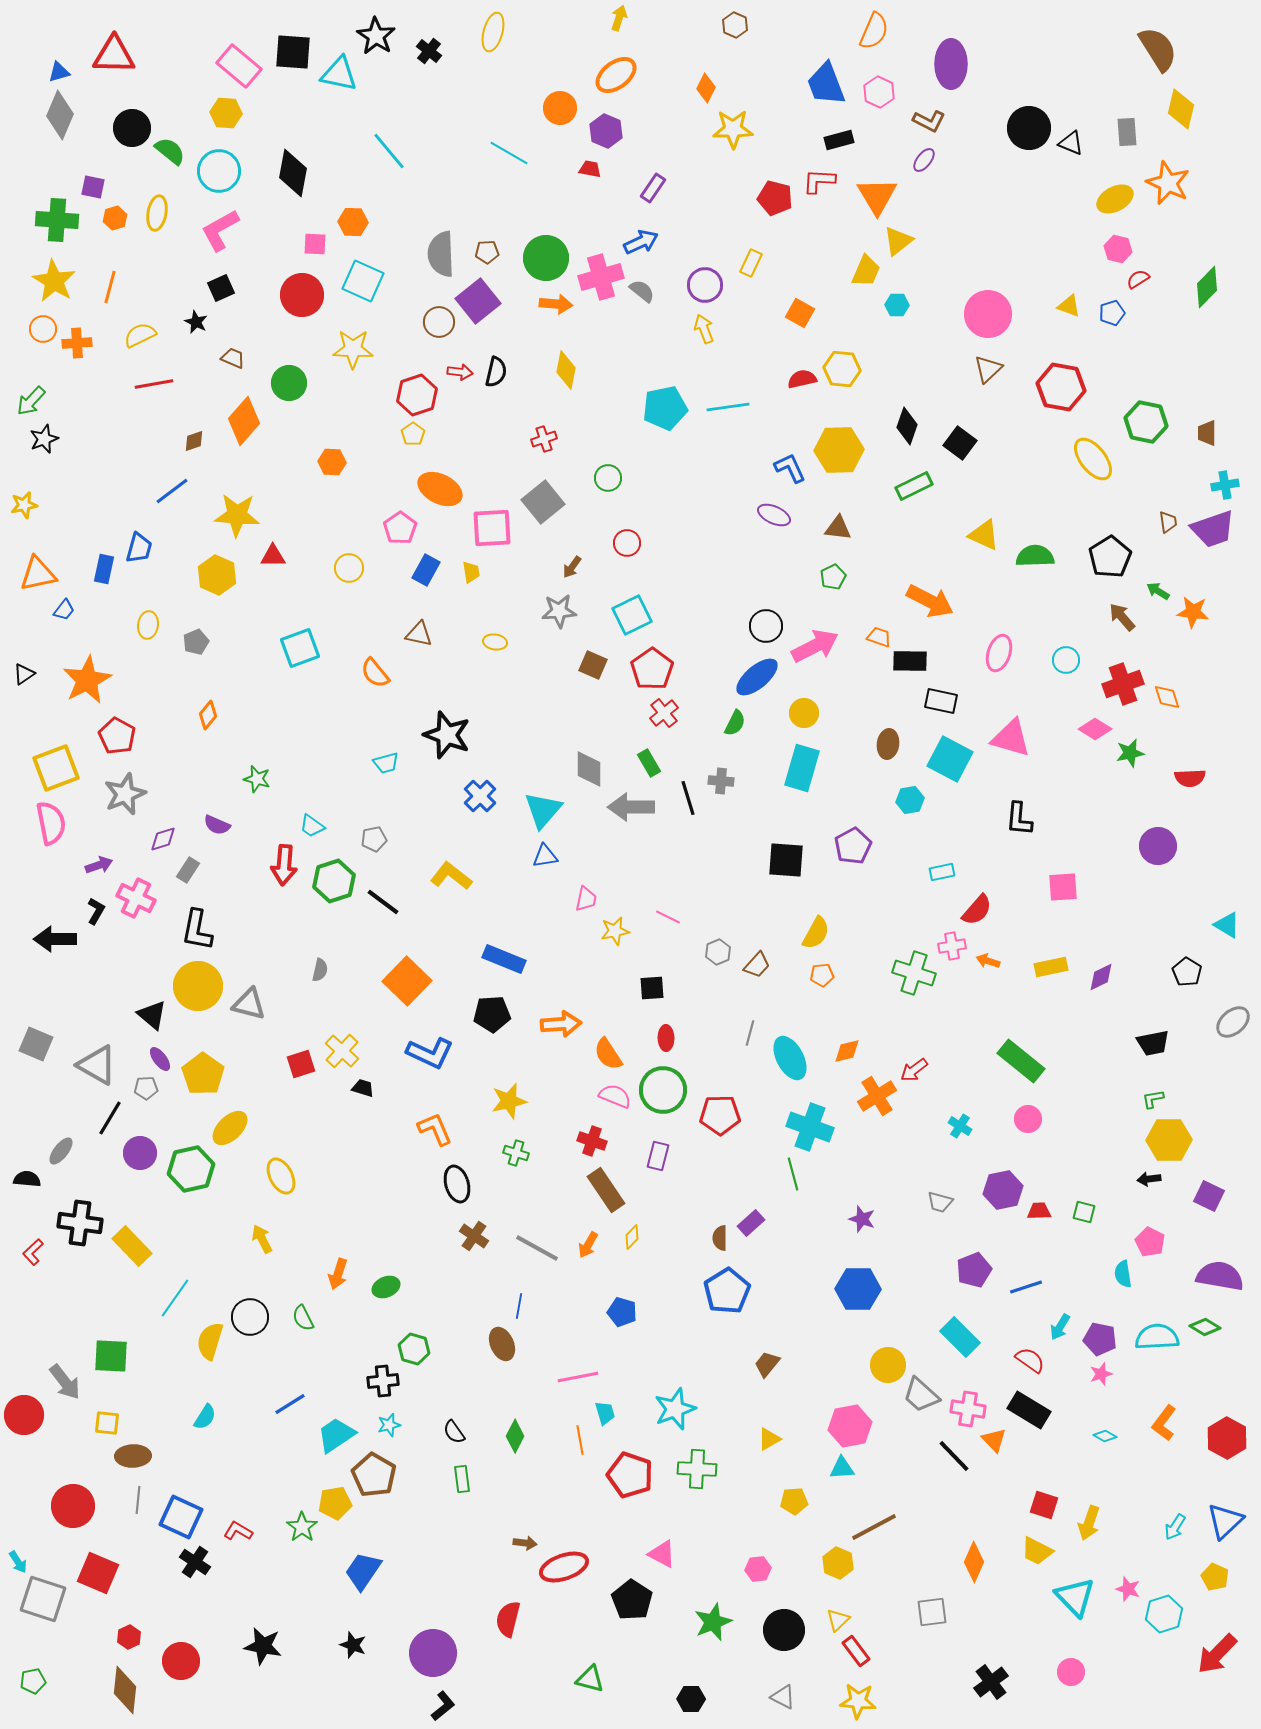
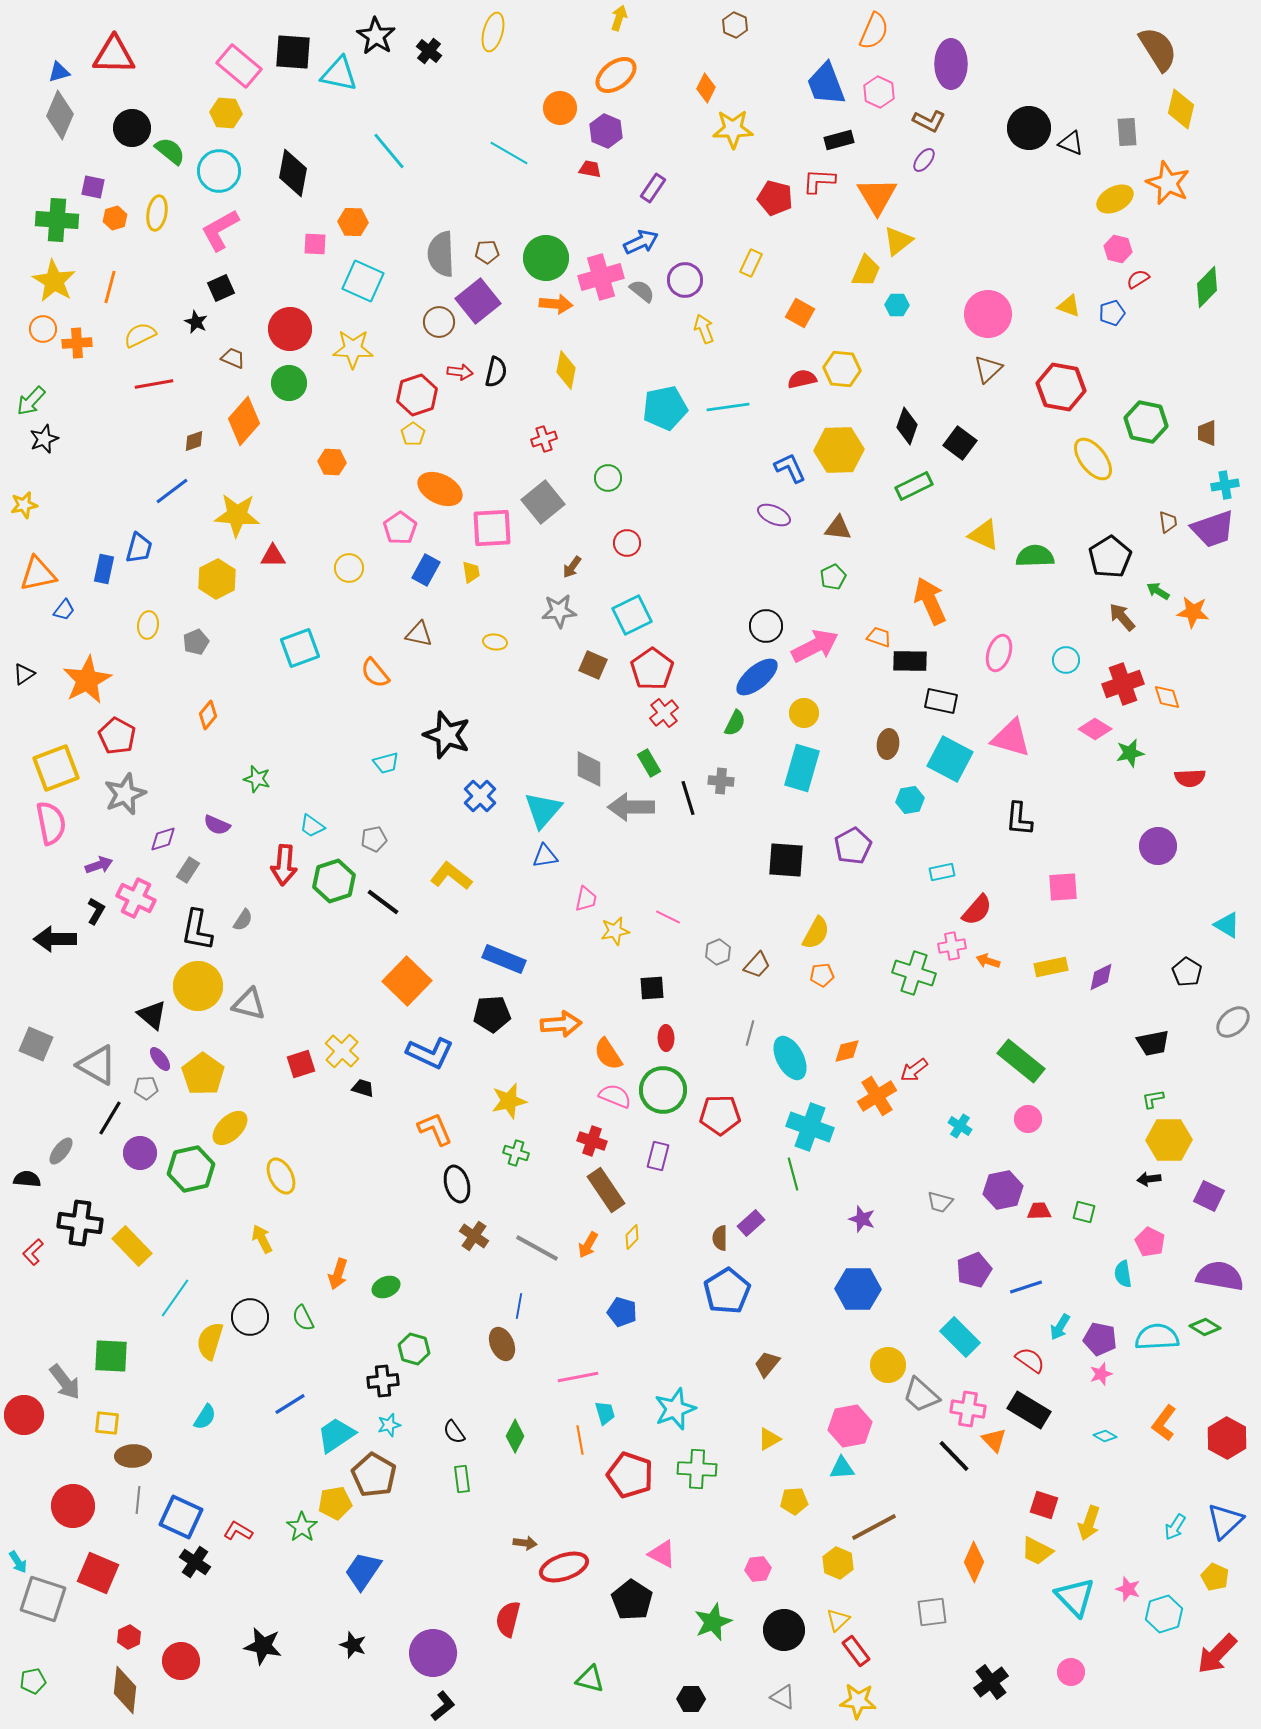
purple circle at (705, 285): moved 20 px left, 5 px up
red circle at (302, 295): moved 12 px left, 34 px down
yellow hexagon at (217, 575): moved 4 px down; rotated 9 degrees clockwise
orange arrow at (930, 601): rotated 141 degrees counterclockwise
gray semicircle at (320, 970): moved 77 px left, 50 px up; rotated 20 degrees clockwise
